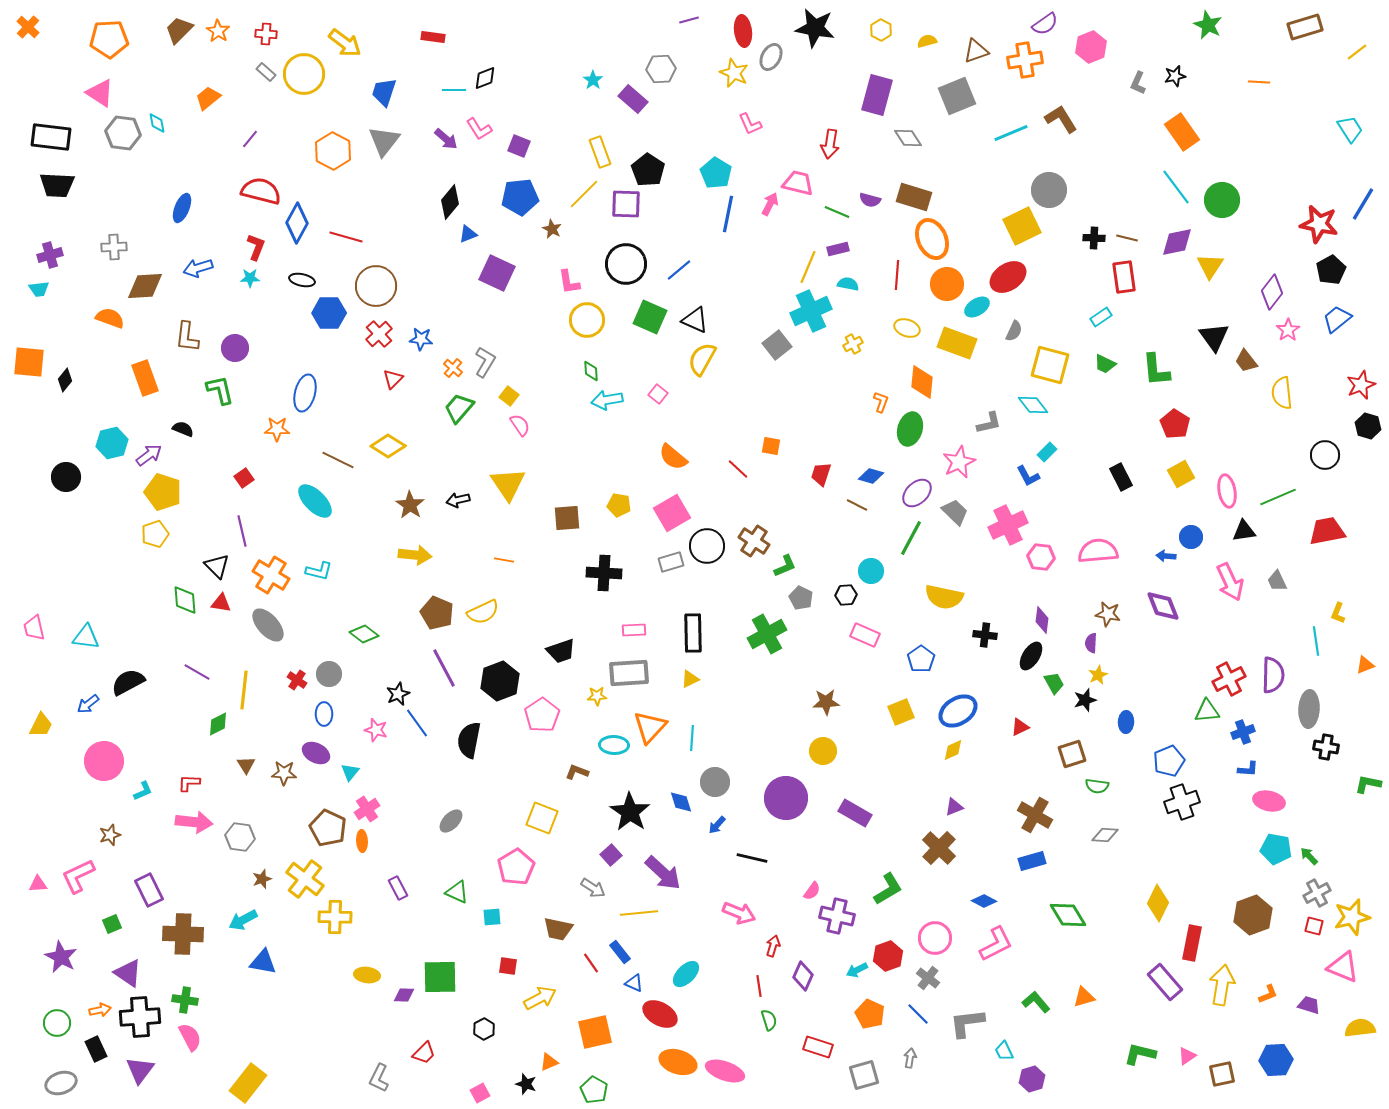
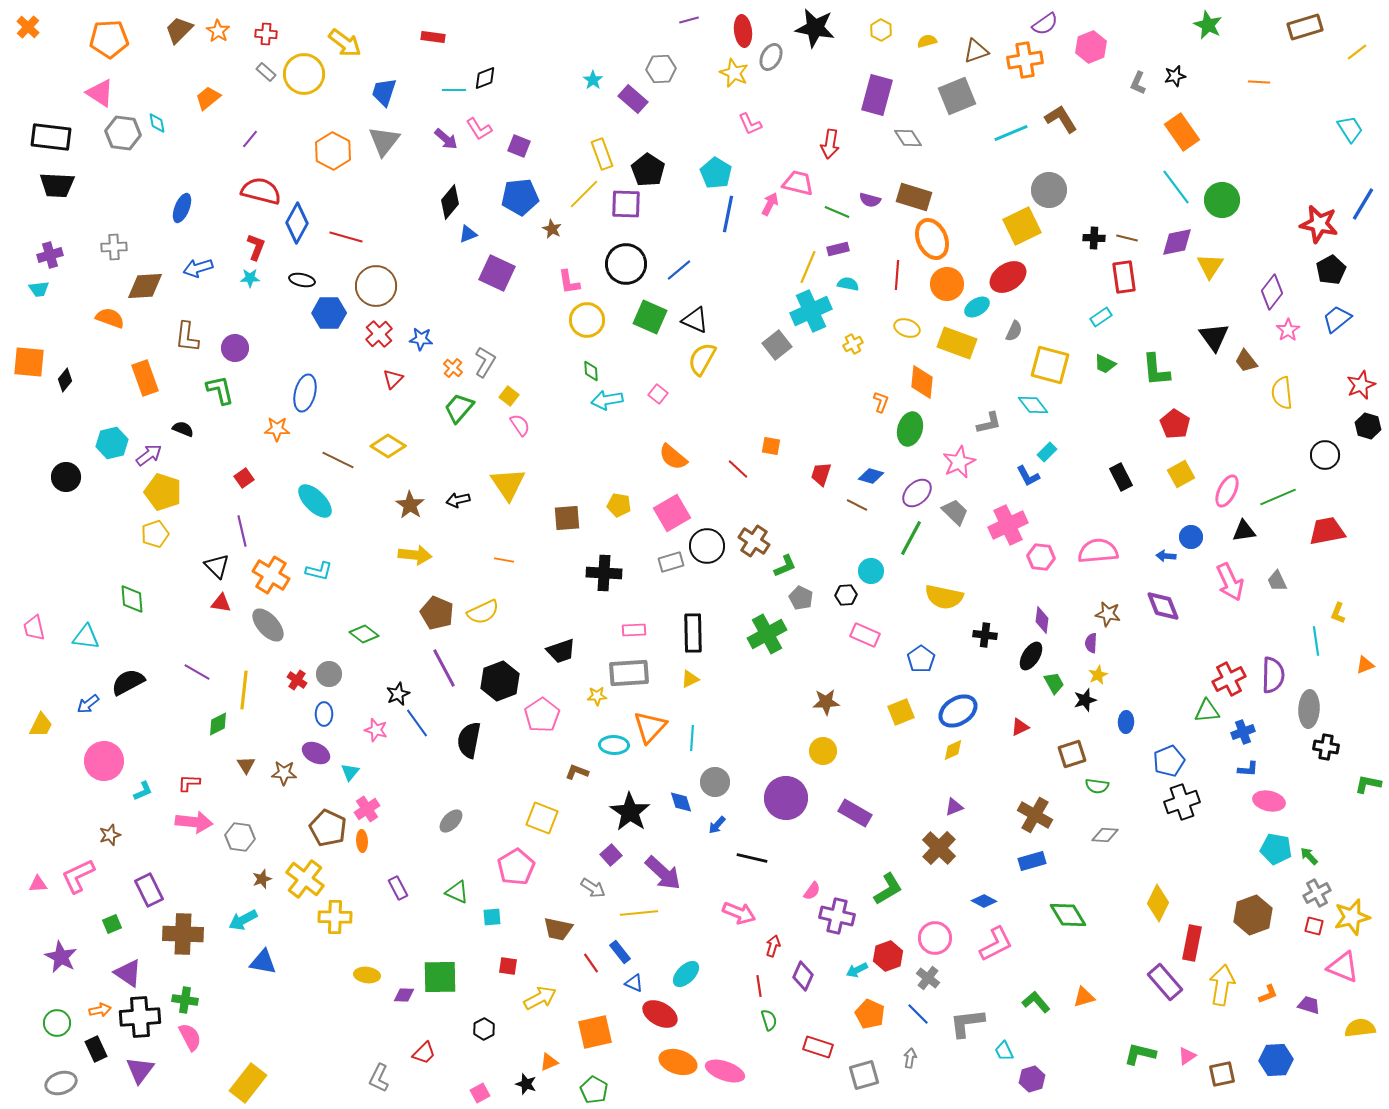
yellow rectangle at (600, 152): moved 2 px right, 2 px down
pink ellipse at (1227, 491): rotated 36 degrees clockwise
green diamond at (185, 600): moved 53 px left, 1 px up
